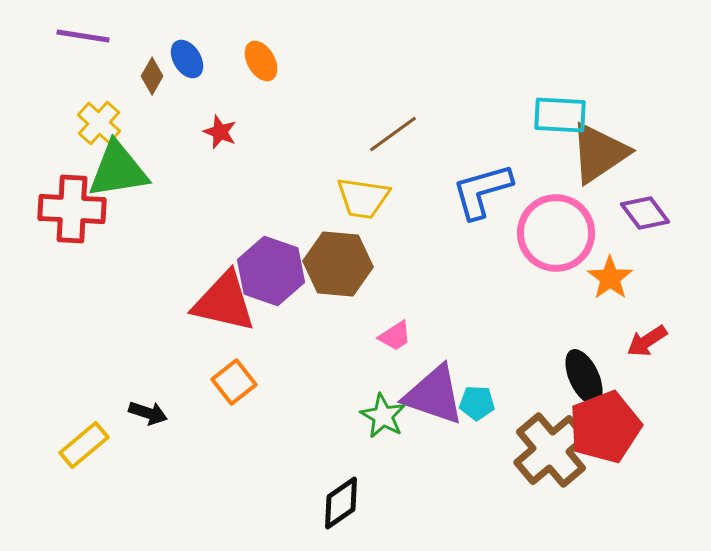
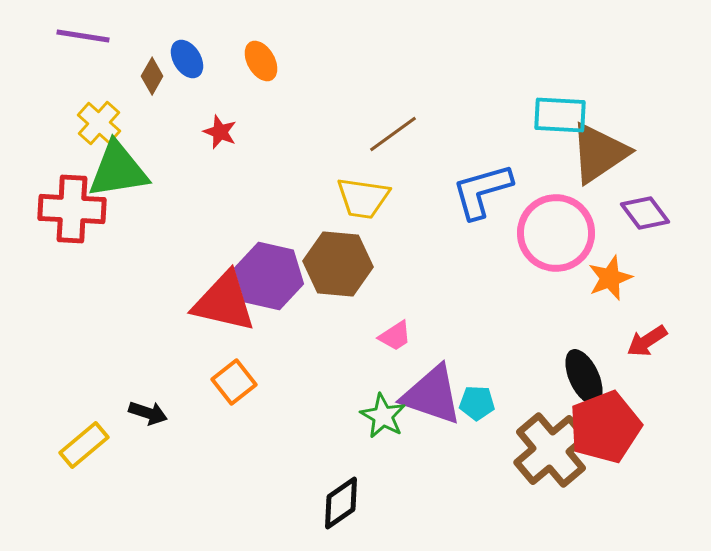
purple hexagon: moved 2 px left, 5 px down; rotated 6 degrees counterclockwise
orange star: rotated 15 degrees clockwise
purple triangle: moved 2 px left
